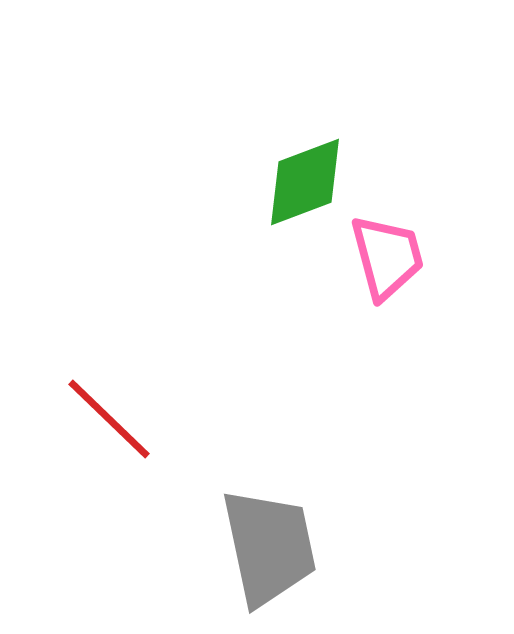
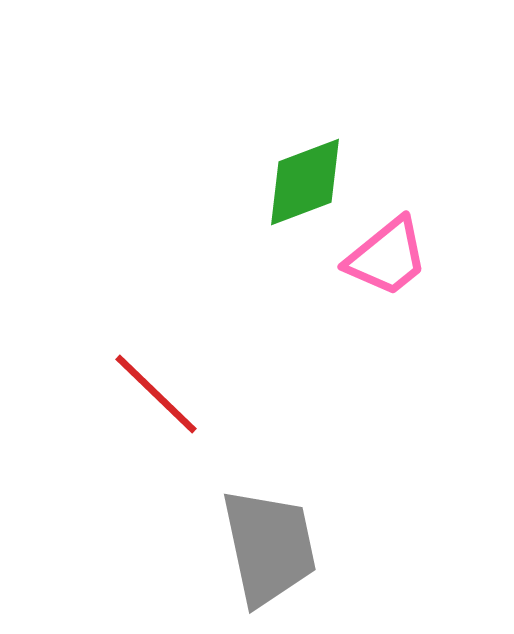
pink trapezoid: rotated 66 degrees clockwise
red line: moved 47 px right, 25 px up
